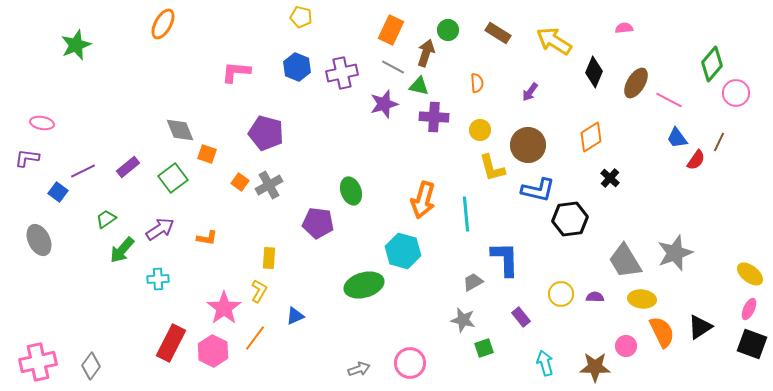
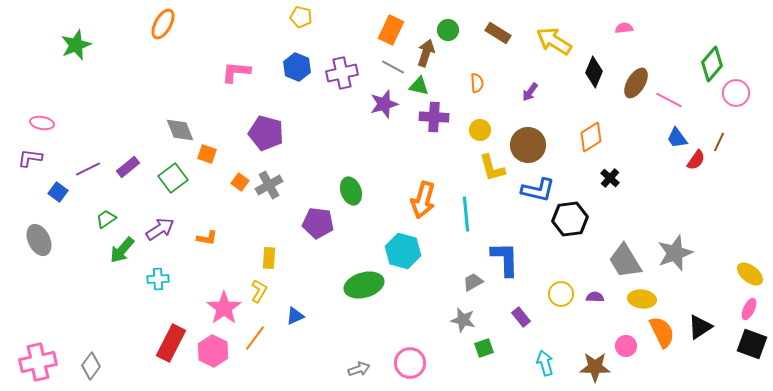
purple L-shape at (27, 158): moved 3 px right
purple line at (83, 171): moved 5 px right, 2 px up
